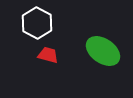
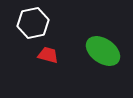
white hexagon: moved 4 px left; rotated 20 degrees clockwise
